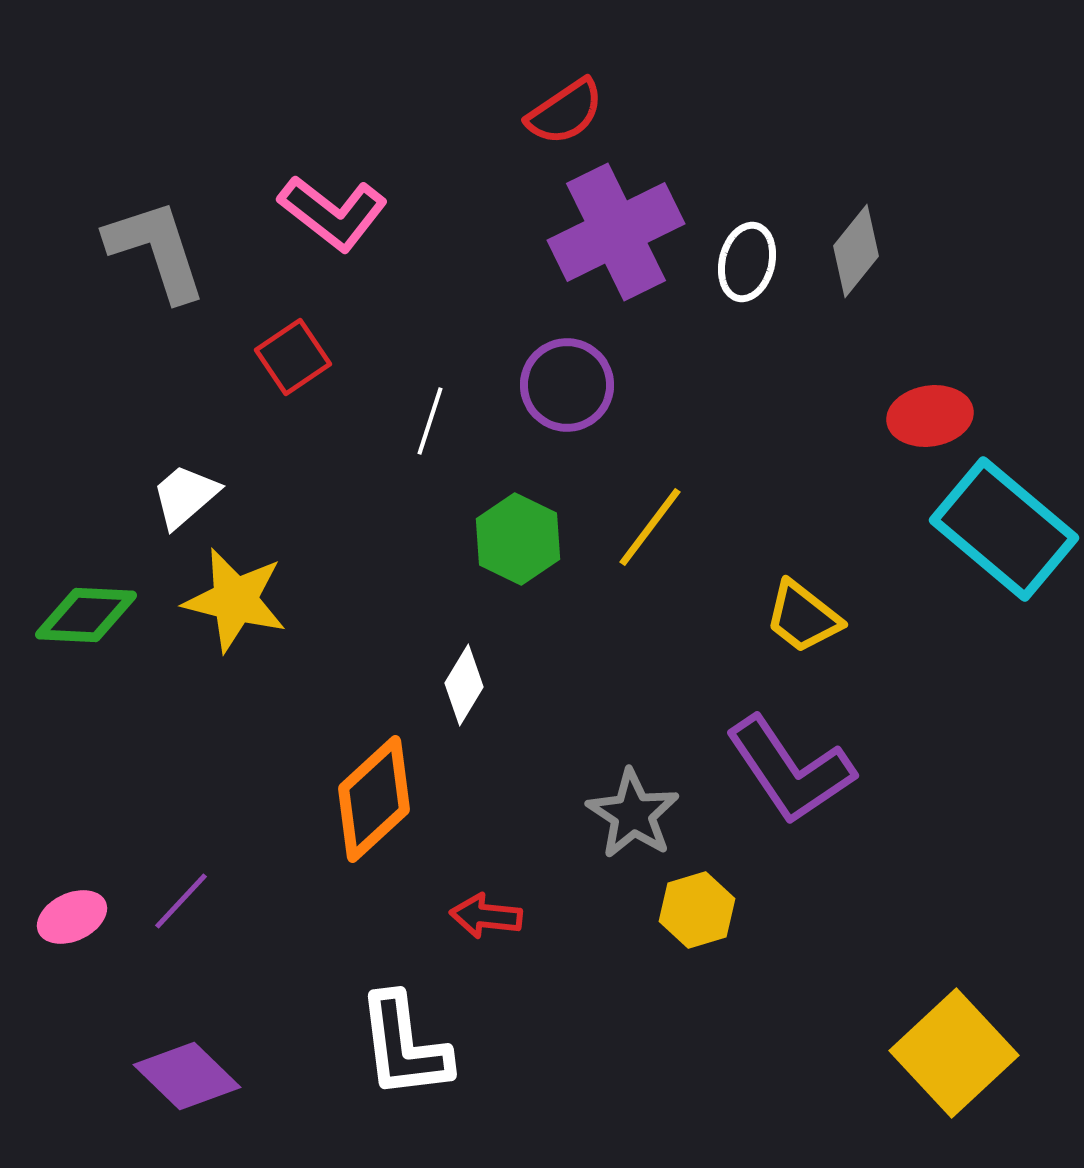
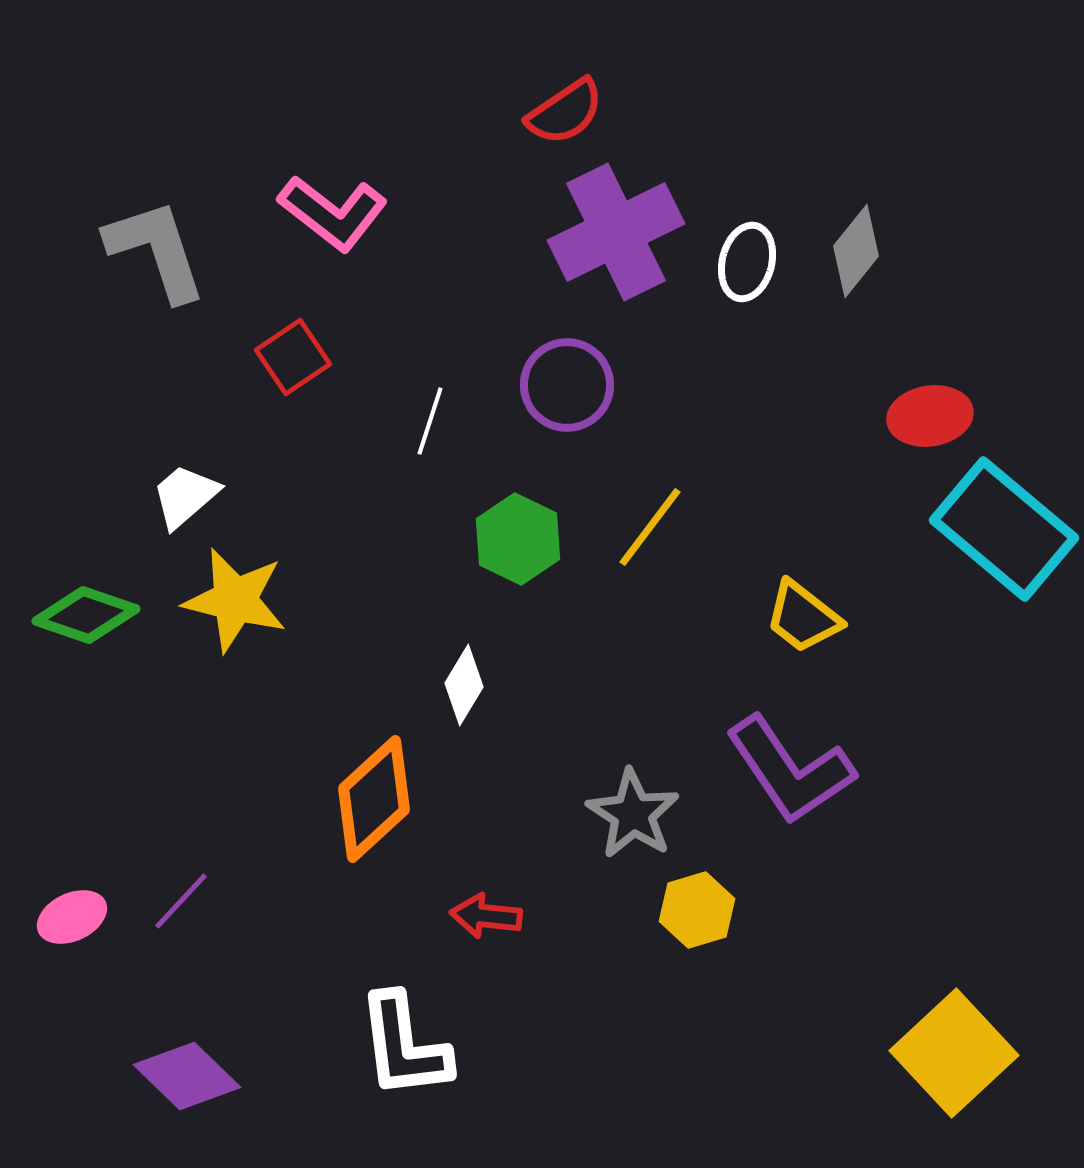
green diamond: rotated 16 degrees clockwise
